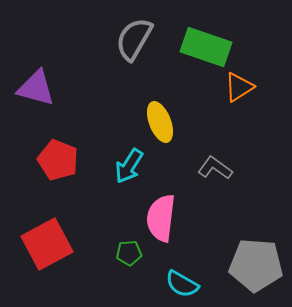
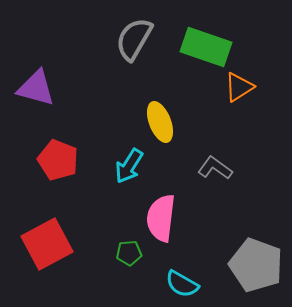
gray pentagon: rotated 16 degrees clockwise
